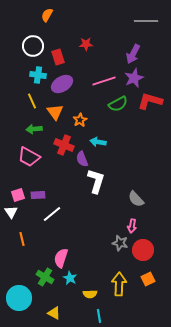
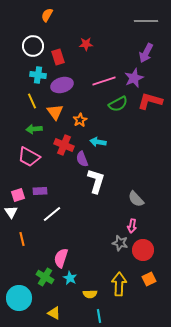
purple arrow: moved 13 px right, 1 px up
purple ellipse: moved 1 px down; rotated 15 degrees clockwise
purple rectangle: moved 2 px right, 4 px up
orange square: moved 1 px right
